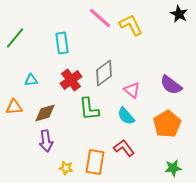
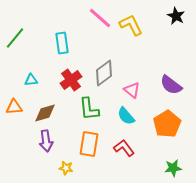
black star: moved 3 px left, 2 px down
orange rectangle: moved 6 px left, 18 px up
